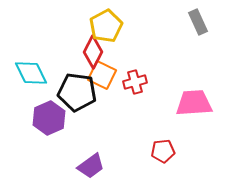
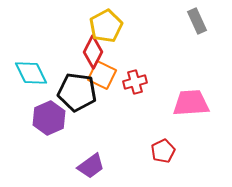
gray rectangle: moved 1 px left, 1 px up
pink trapezoid: moved 3 px left
red pentagon: rotated 20 degrees counterclockwise
